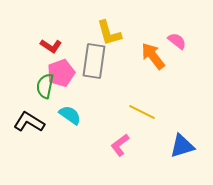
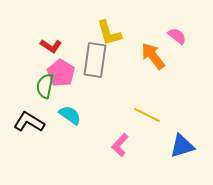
pink semicircle: moved 5 px up
gray rectangle: moved 1 px right, 1 px up
pink pentagon: rotated 20 degrees counterclockwise
yellow line: moved 5 px right, 3 px down
pink L-shape: rotated 10 degrees counterclockwise
